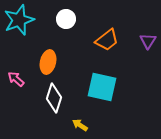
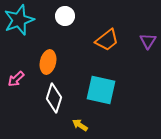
white circle: moved 1 px left, 3 px up
pink arrow: rotated 84 degrees counterclockwise
cyan square: moved 1 px left, 3 px down
